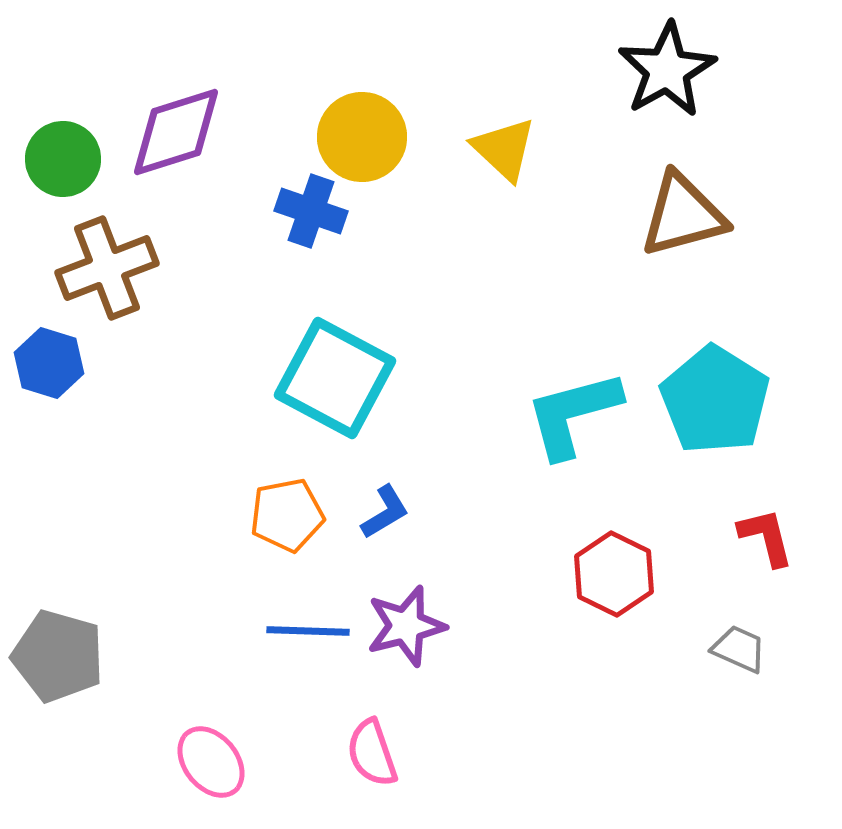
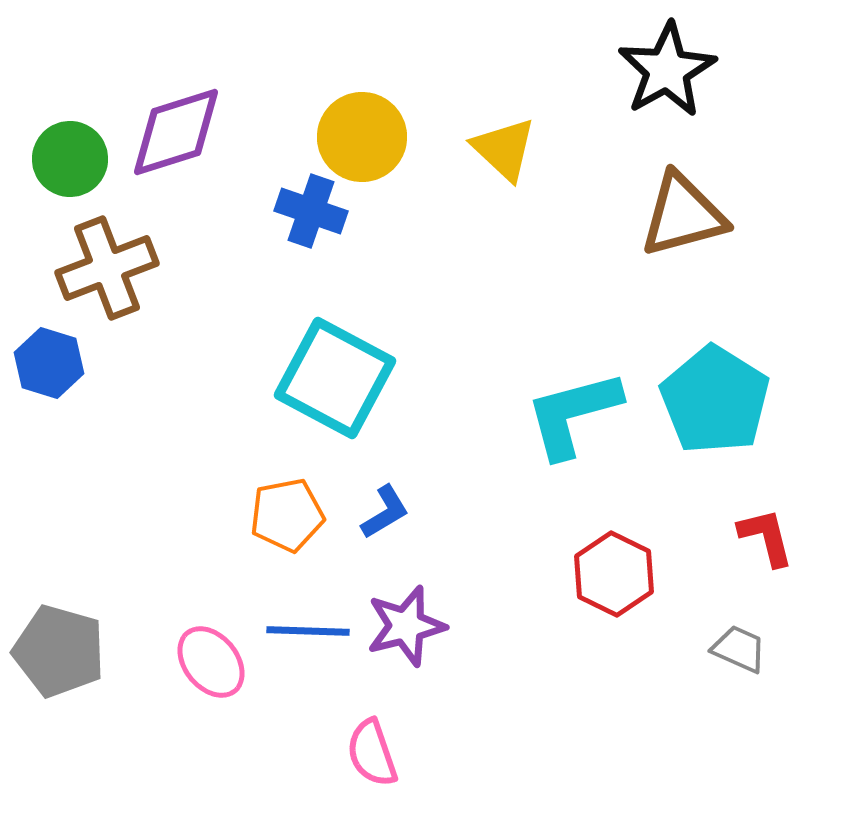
green circle: moved 7 px right
gray pentagon: moved 1 px right, 5 px up
pink ellipse: moved 100 px up
